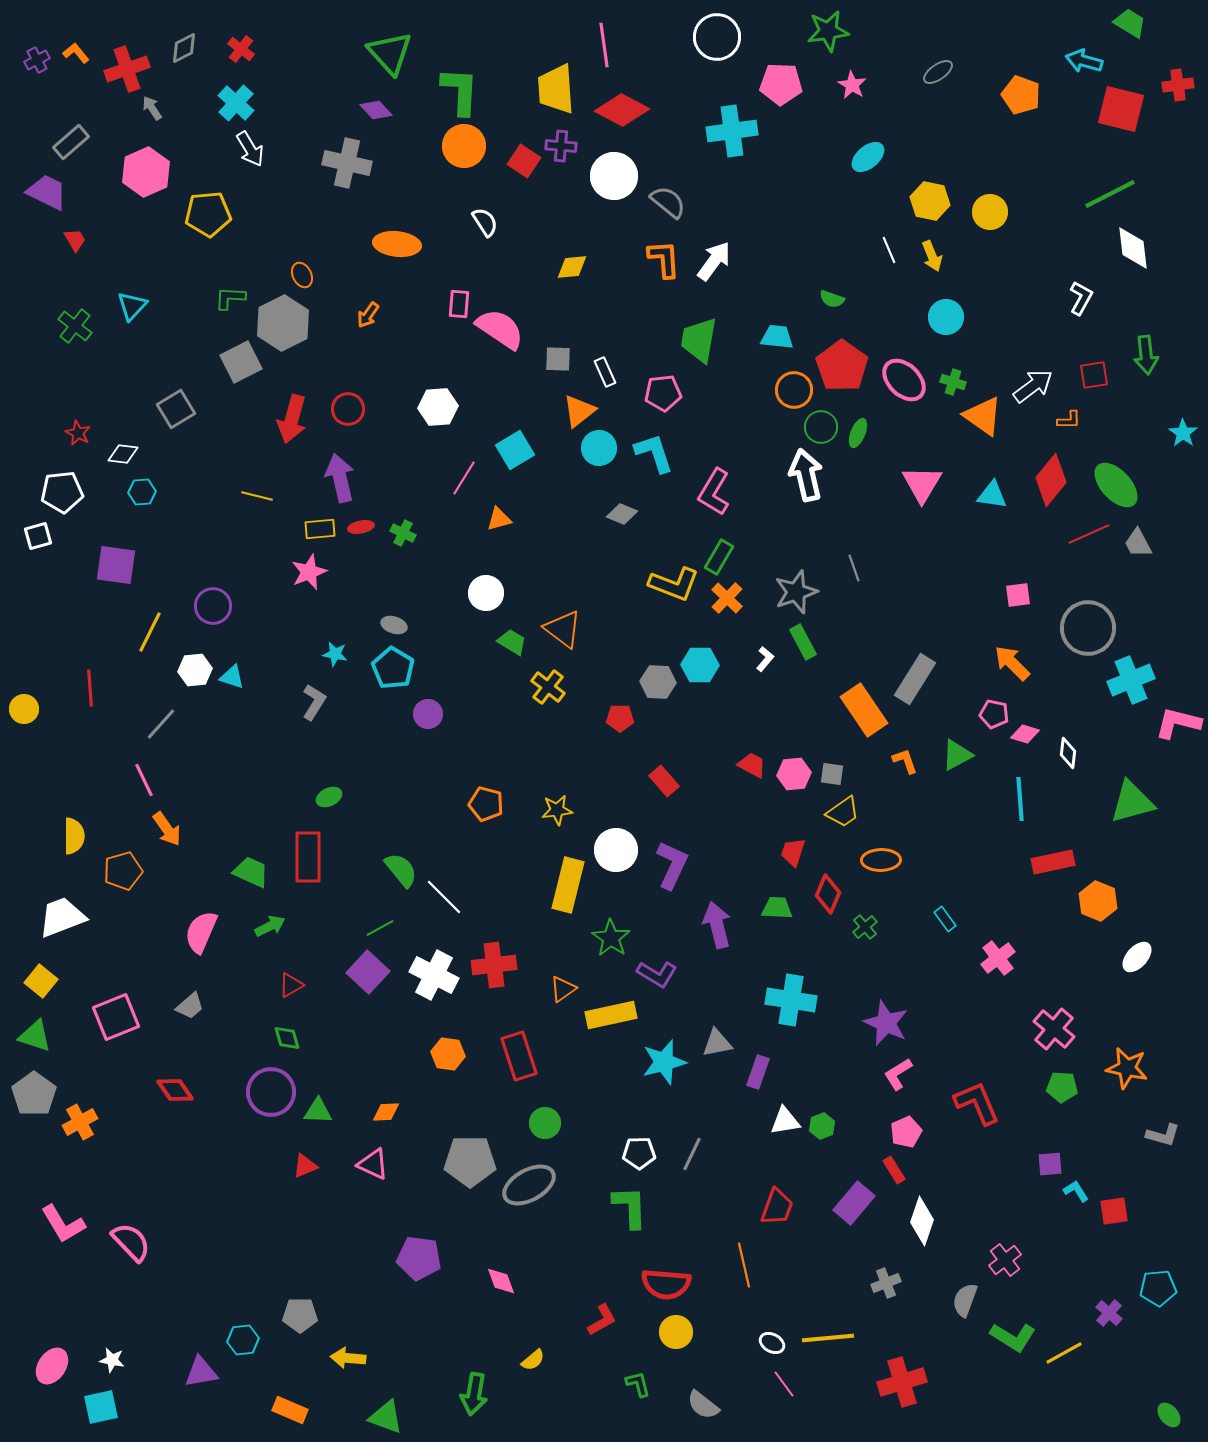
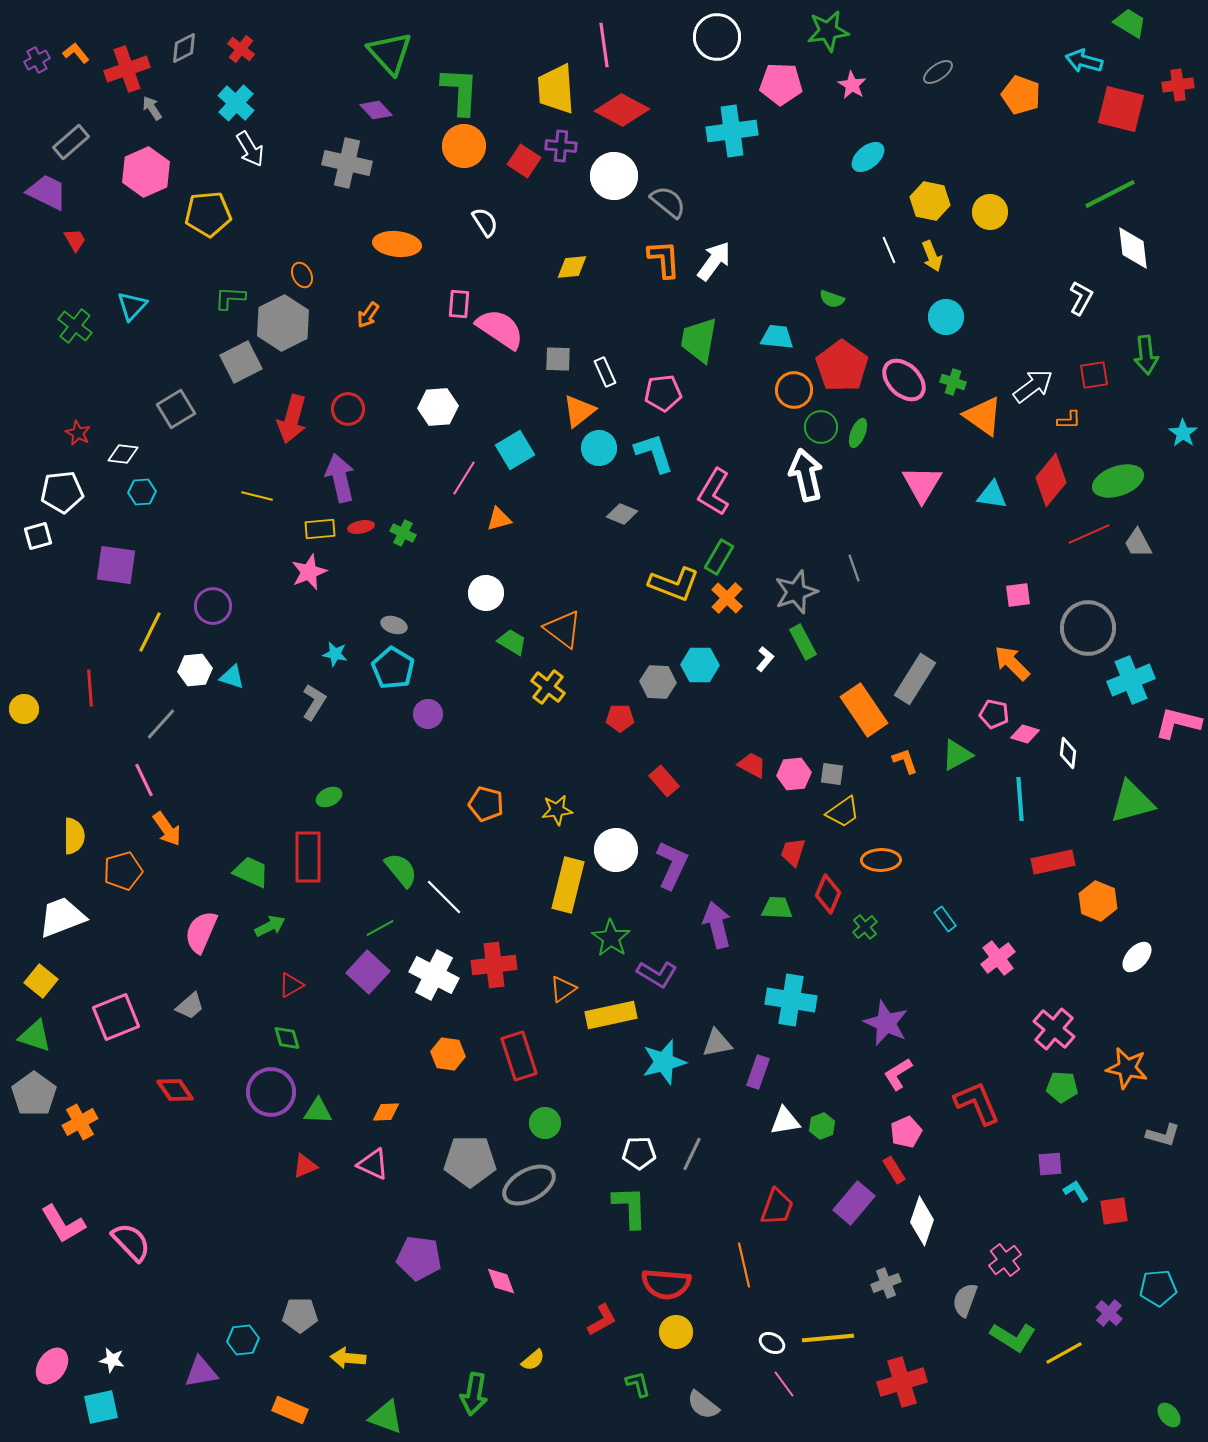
green ellipse at (1116, 485): moved 2 px right, 4 px up; rotated 66 degrees counterclockwise
